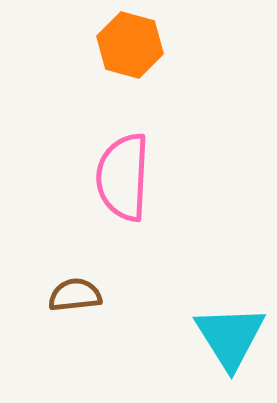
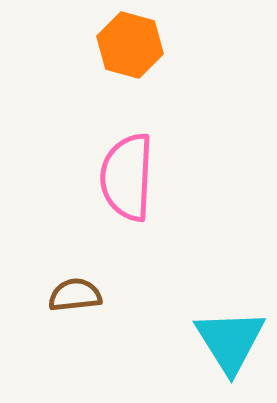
pink semicircle: moved 4 px right
cyan triangle: moved 4 px down
